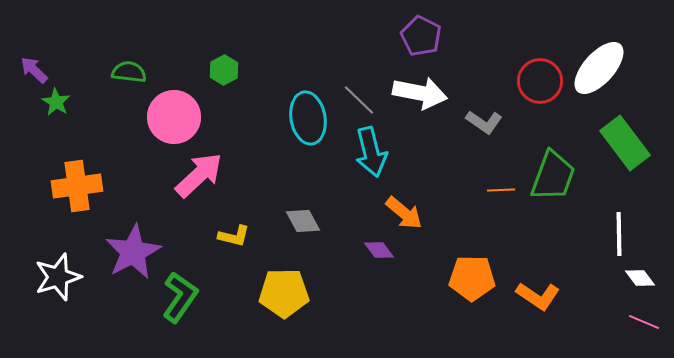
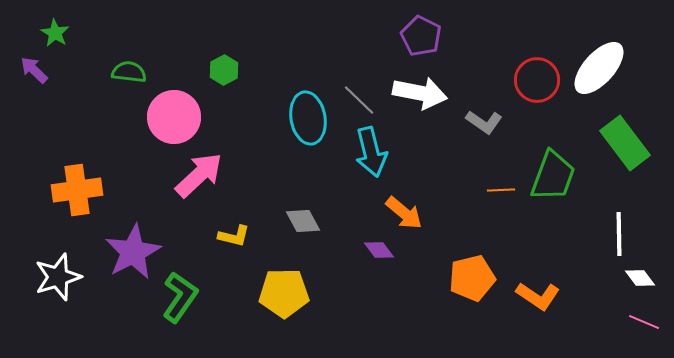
red circle: moved 3 px left, 1 px up
green star: moved 1 px left, 69 px up
orange cross: moved 4 px down
orange pentagon: rotated 15 degrees counterclockwise
